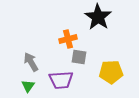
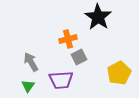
gray square: rotated 35 degrees counterclockwise
yellow pentagon: moved 8 px right, 1 px down; rotated 25 degrees counterclockwise
